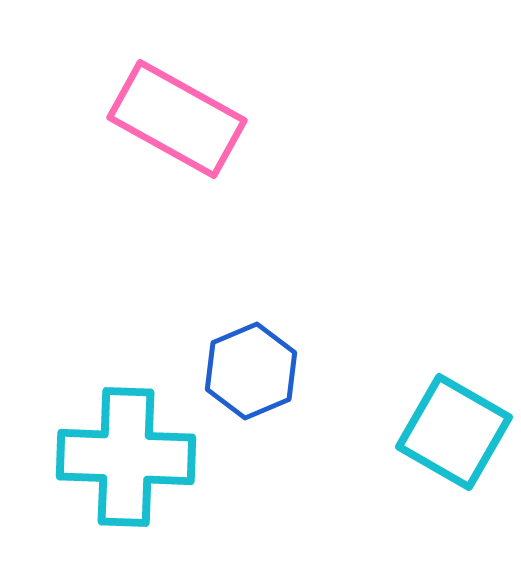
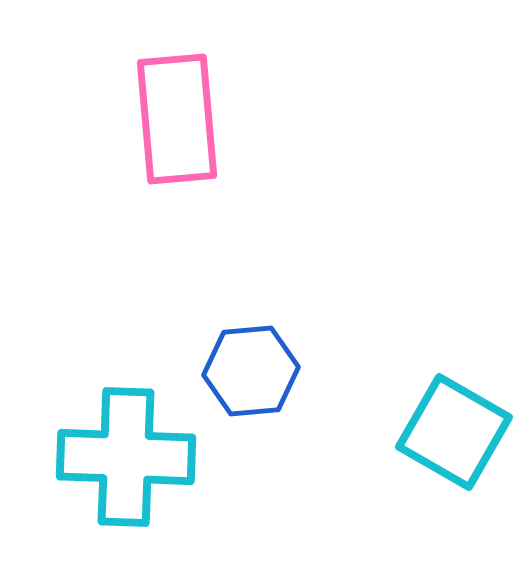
pink rectangle: rotated 56 degrees clockwise
blue hexagon: rotated 18 degrees clockwise
